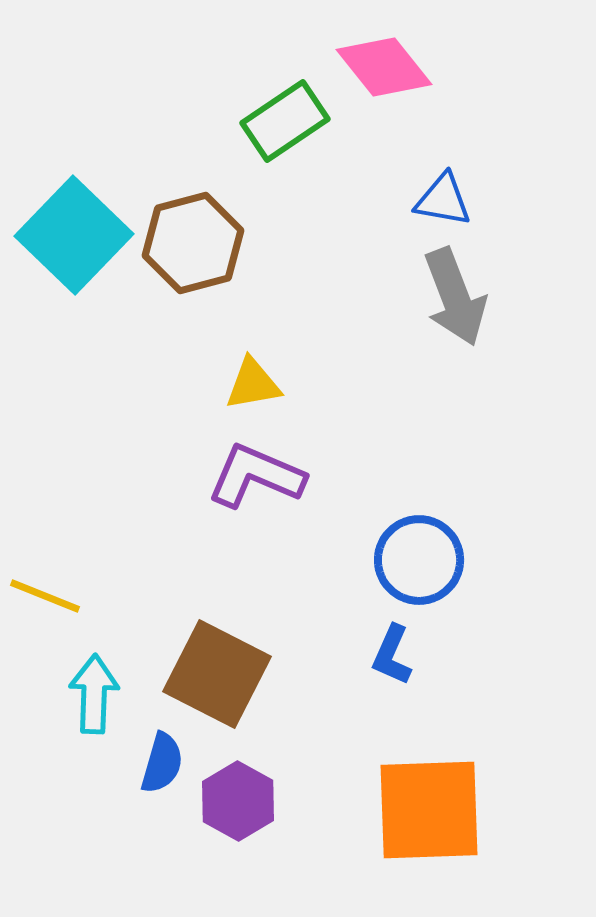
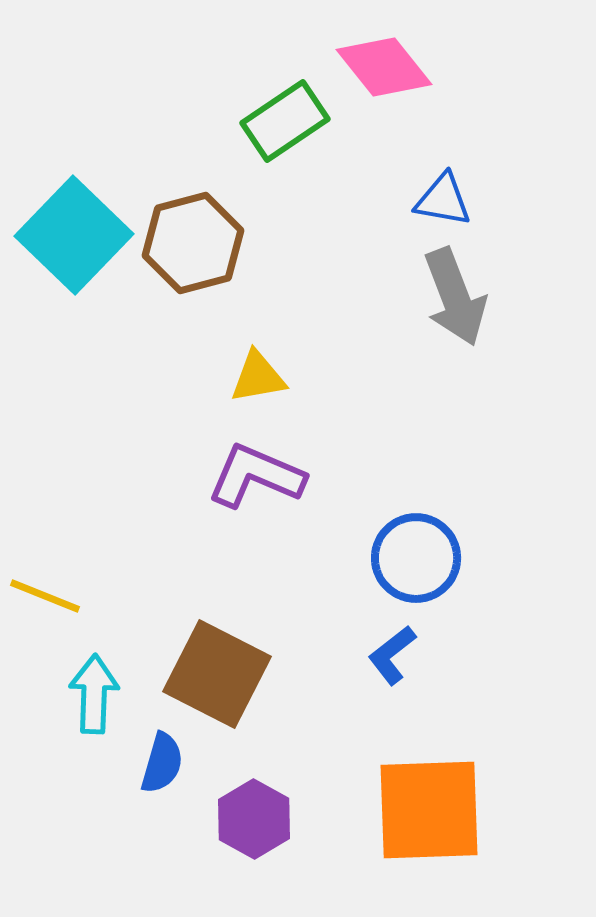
yellow triangle: moved 5 px right, 7 px up
blue circle: moved 3 px left, 2 px up
blue L-shape: rotated 28 degrees clockwise
purple hexagon: moved 16 px right, 18 px down
